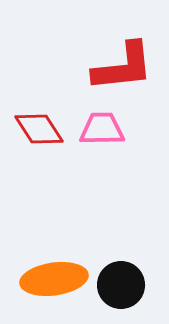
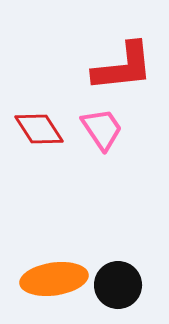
pink trapezoid: rotated 57 degrees clockwise
black circle: moved 3 px left
